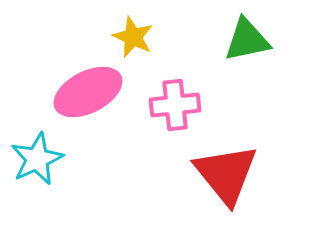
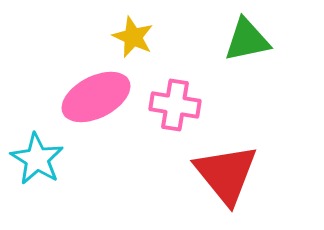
pink ellipse: moved 8 px right, 5 px down
pink cross: rotated 15 degrees clockwise
cyan star: rotated 16 degrees counterclockwise
